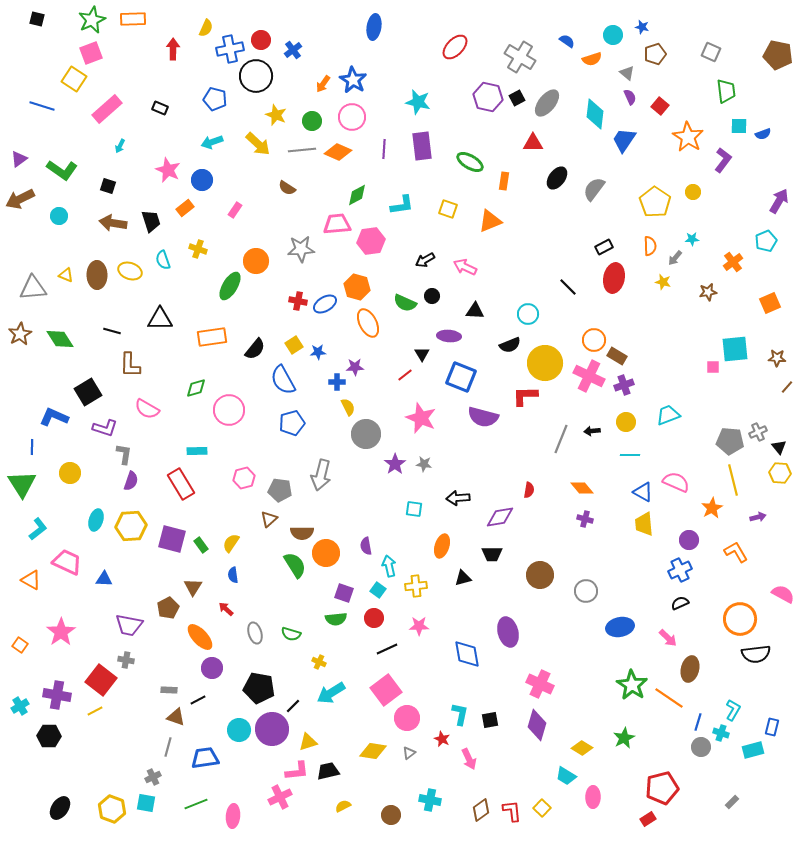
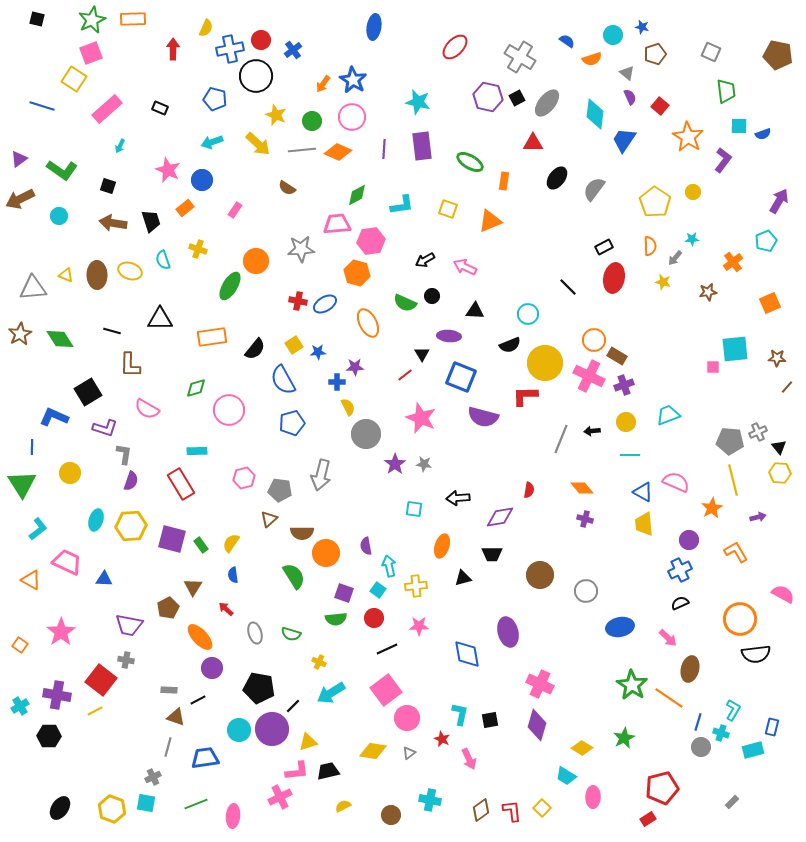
orange hexagon at (357, 287): moved 14 px up
green semicircle at (295, 565): moved 1 px left, 11 px down
